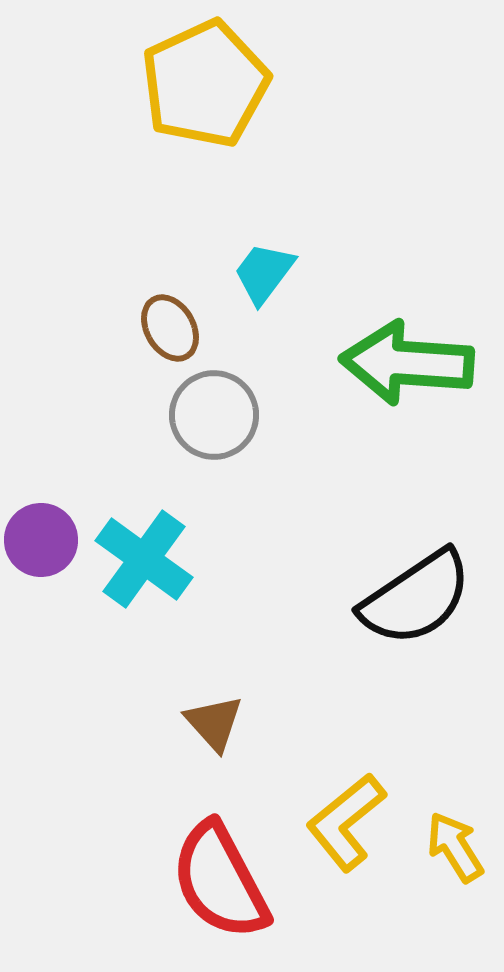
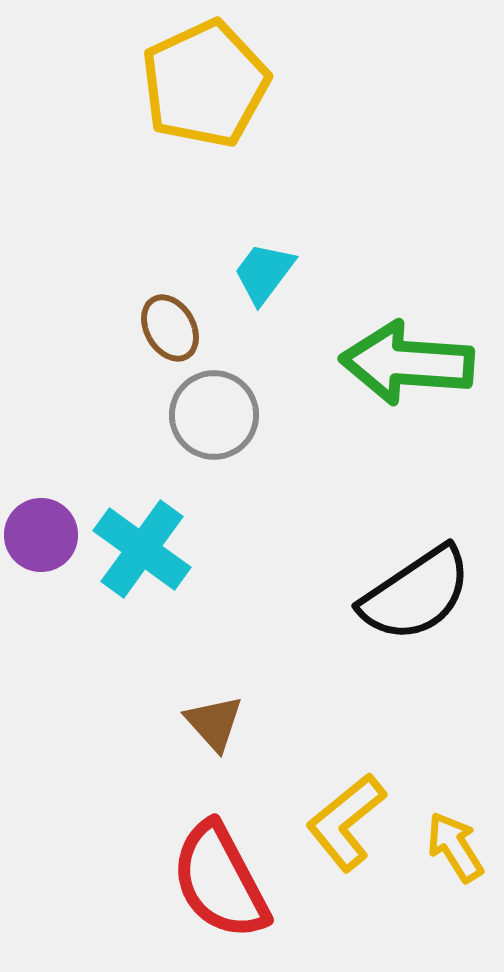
purple circle: moved 5 px up
cyan cross: moved 2 px left, 10 px up
black semicircle: moved 4 px up
